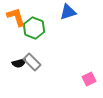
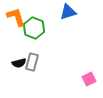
gray rectangle: rotated 60 degrees clockwise
